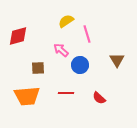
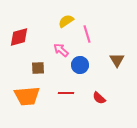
red diamond: moved 1 px right, 1 px down
